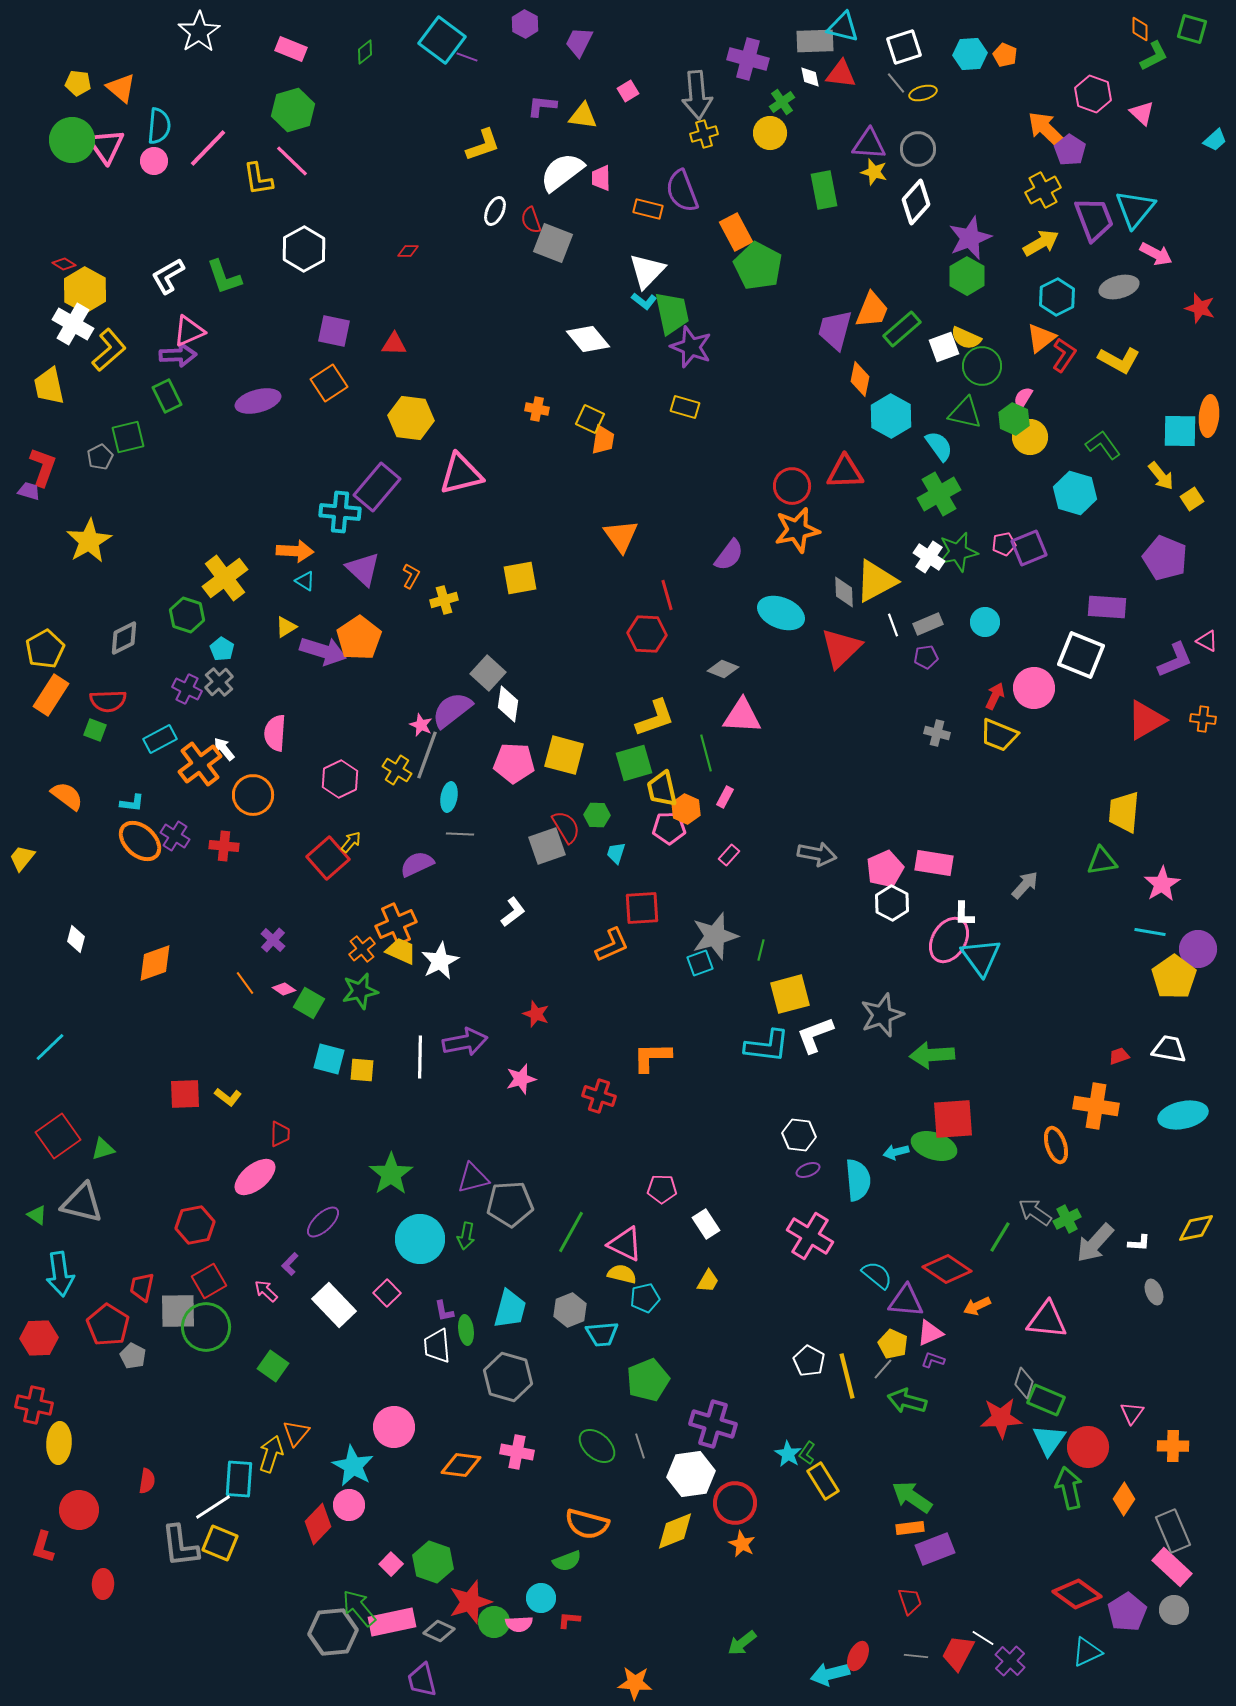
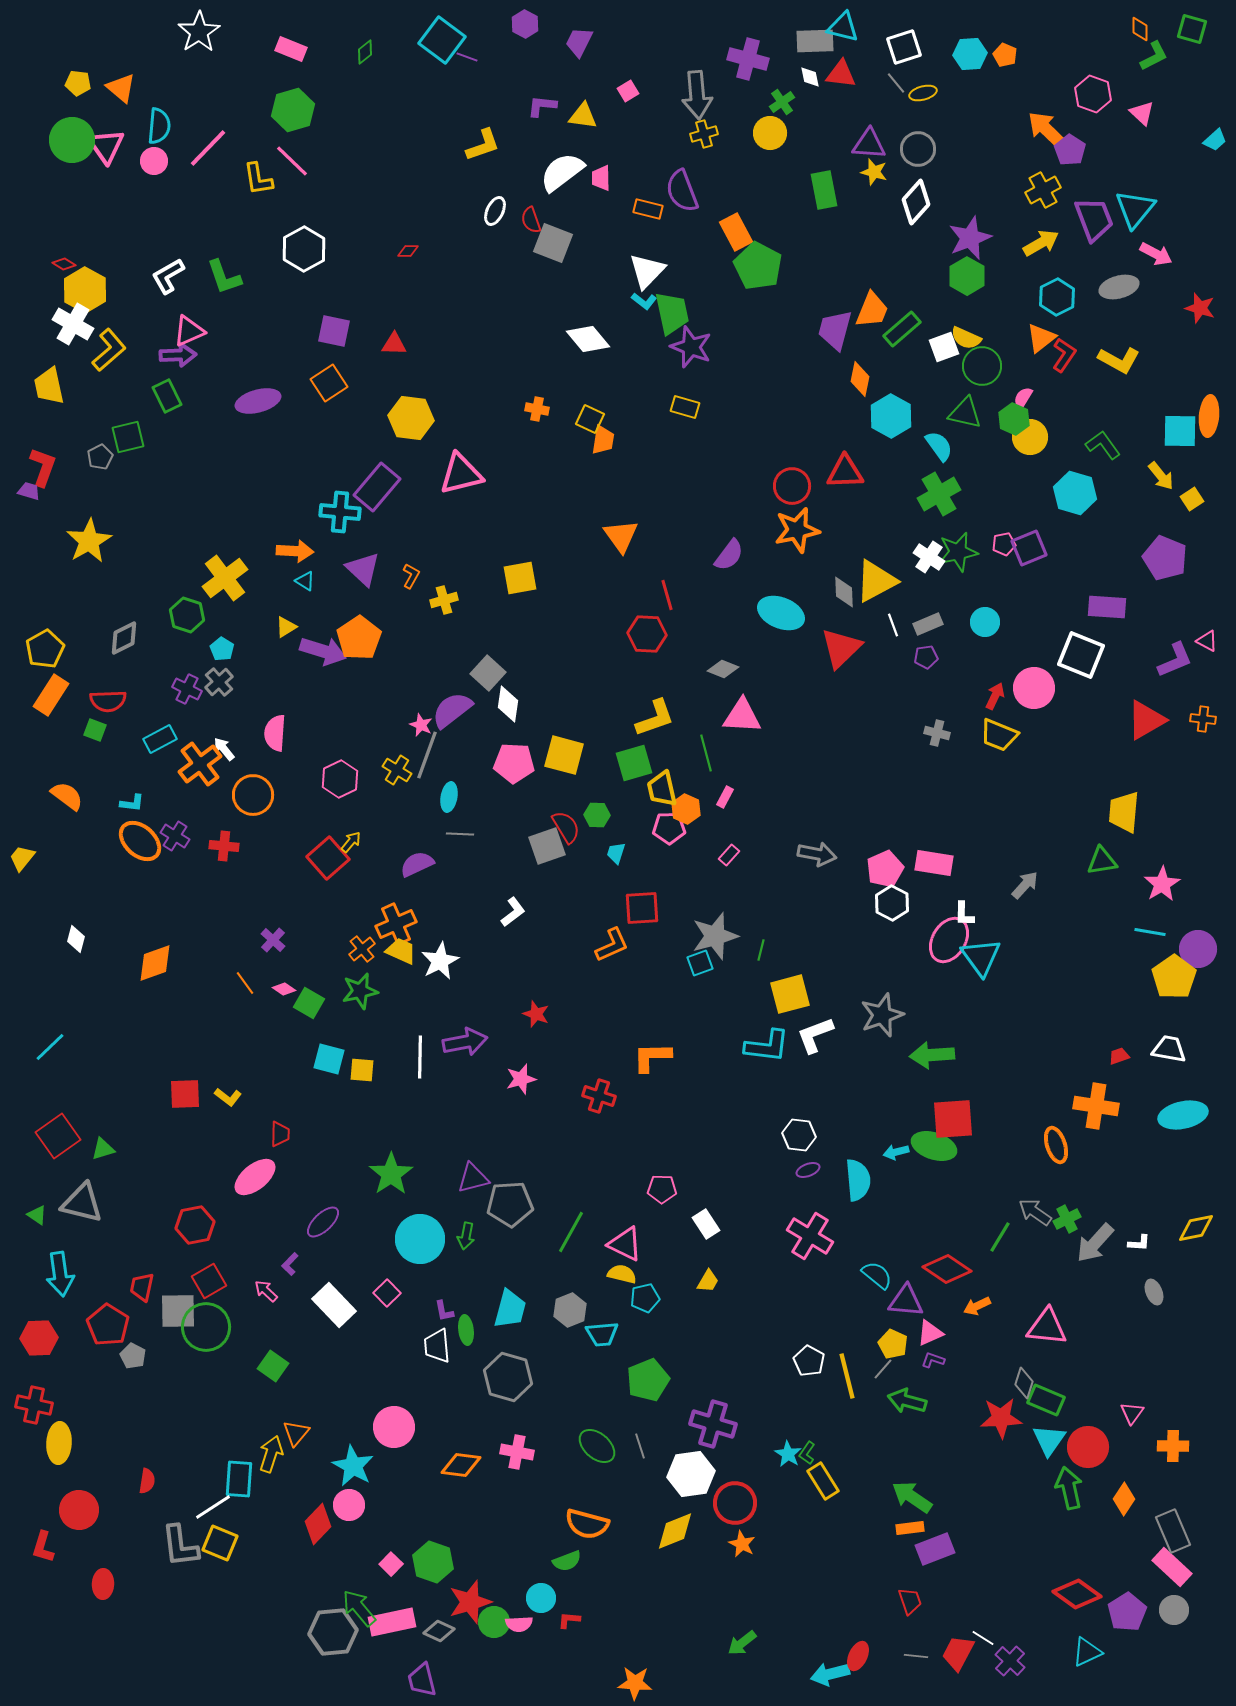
pink triangle at (1047, 1320): moved 7 px down
